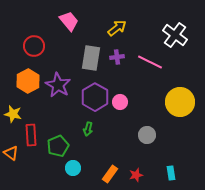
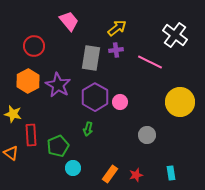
purple cross: moved 1 px left, 7 px up
